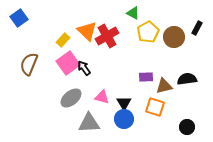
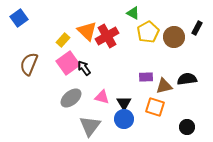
gray triangle: moved 1 px right, 3 px down; rotated 50 degrees counterclockwise
